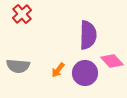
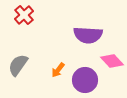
red cross: moved 2 px right, 1 px down
purple semicircle: rotated 92 degrees clockwise
gray semicircle: moved 1 px up; rotated 120 degrees clockwise
purple circle: moved 7 px down
